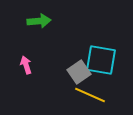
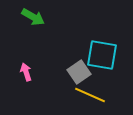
green arrow: moved 6 px left, 4 px up; rotated 35 degrees clockwise
cyan square: moved 1 px right, 5 px up
pink arrow: moved 7 px down
